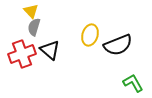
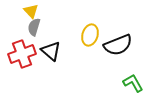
black triangle: moved 1 px right, 1 px down
